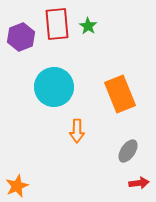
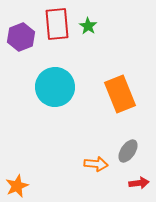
cyan circle: moved 1 px right
orange arrow: moved 19 px right, 33 px down; rotated 85 degrees counterclockwise
